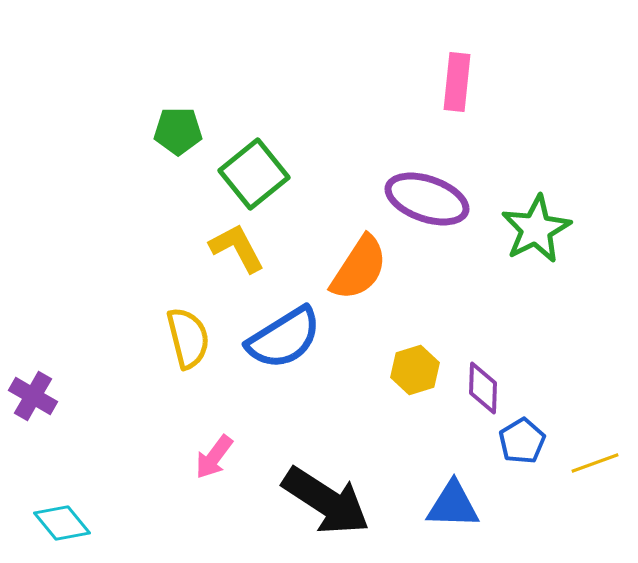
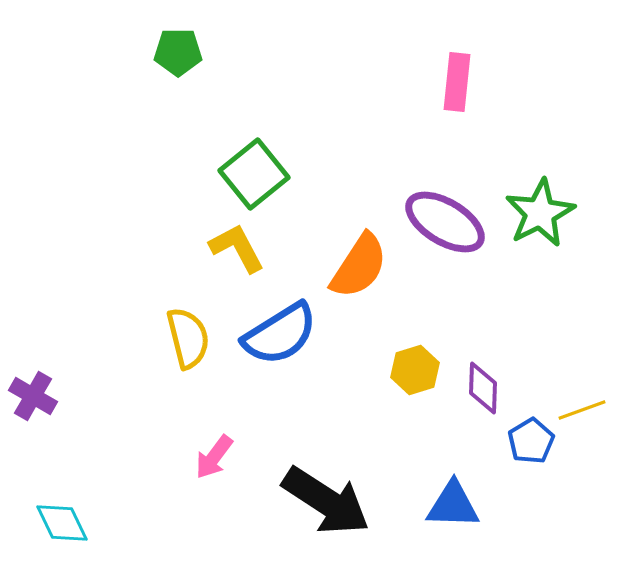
green pentagon: moved 79 px up
purple ellipse: moved 18 px right, 23 px down; rotated 12 degrees clockwise
green star: moved 4 px right, 16 px up
orange semicircle: moved 2 px up
blue semicircle: moved 4 px left, 4 px up
blue pentagon: moved 9 px right
yellow line: moved 13 px left, 53 px up
cyan diamond: rotated 14 degrees clockwise
